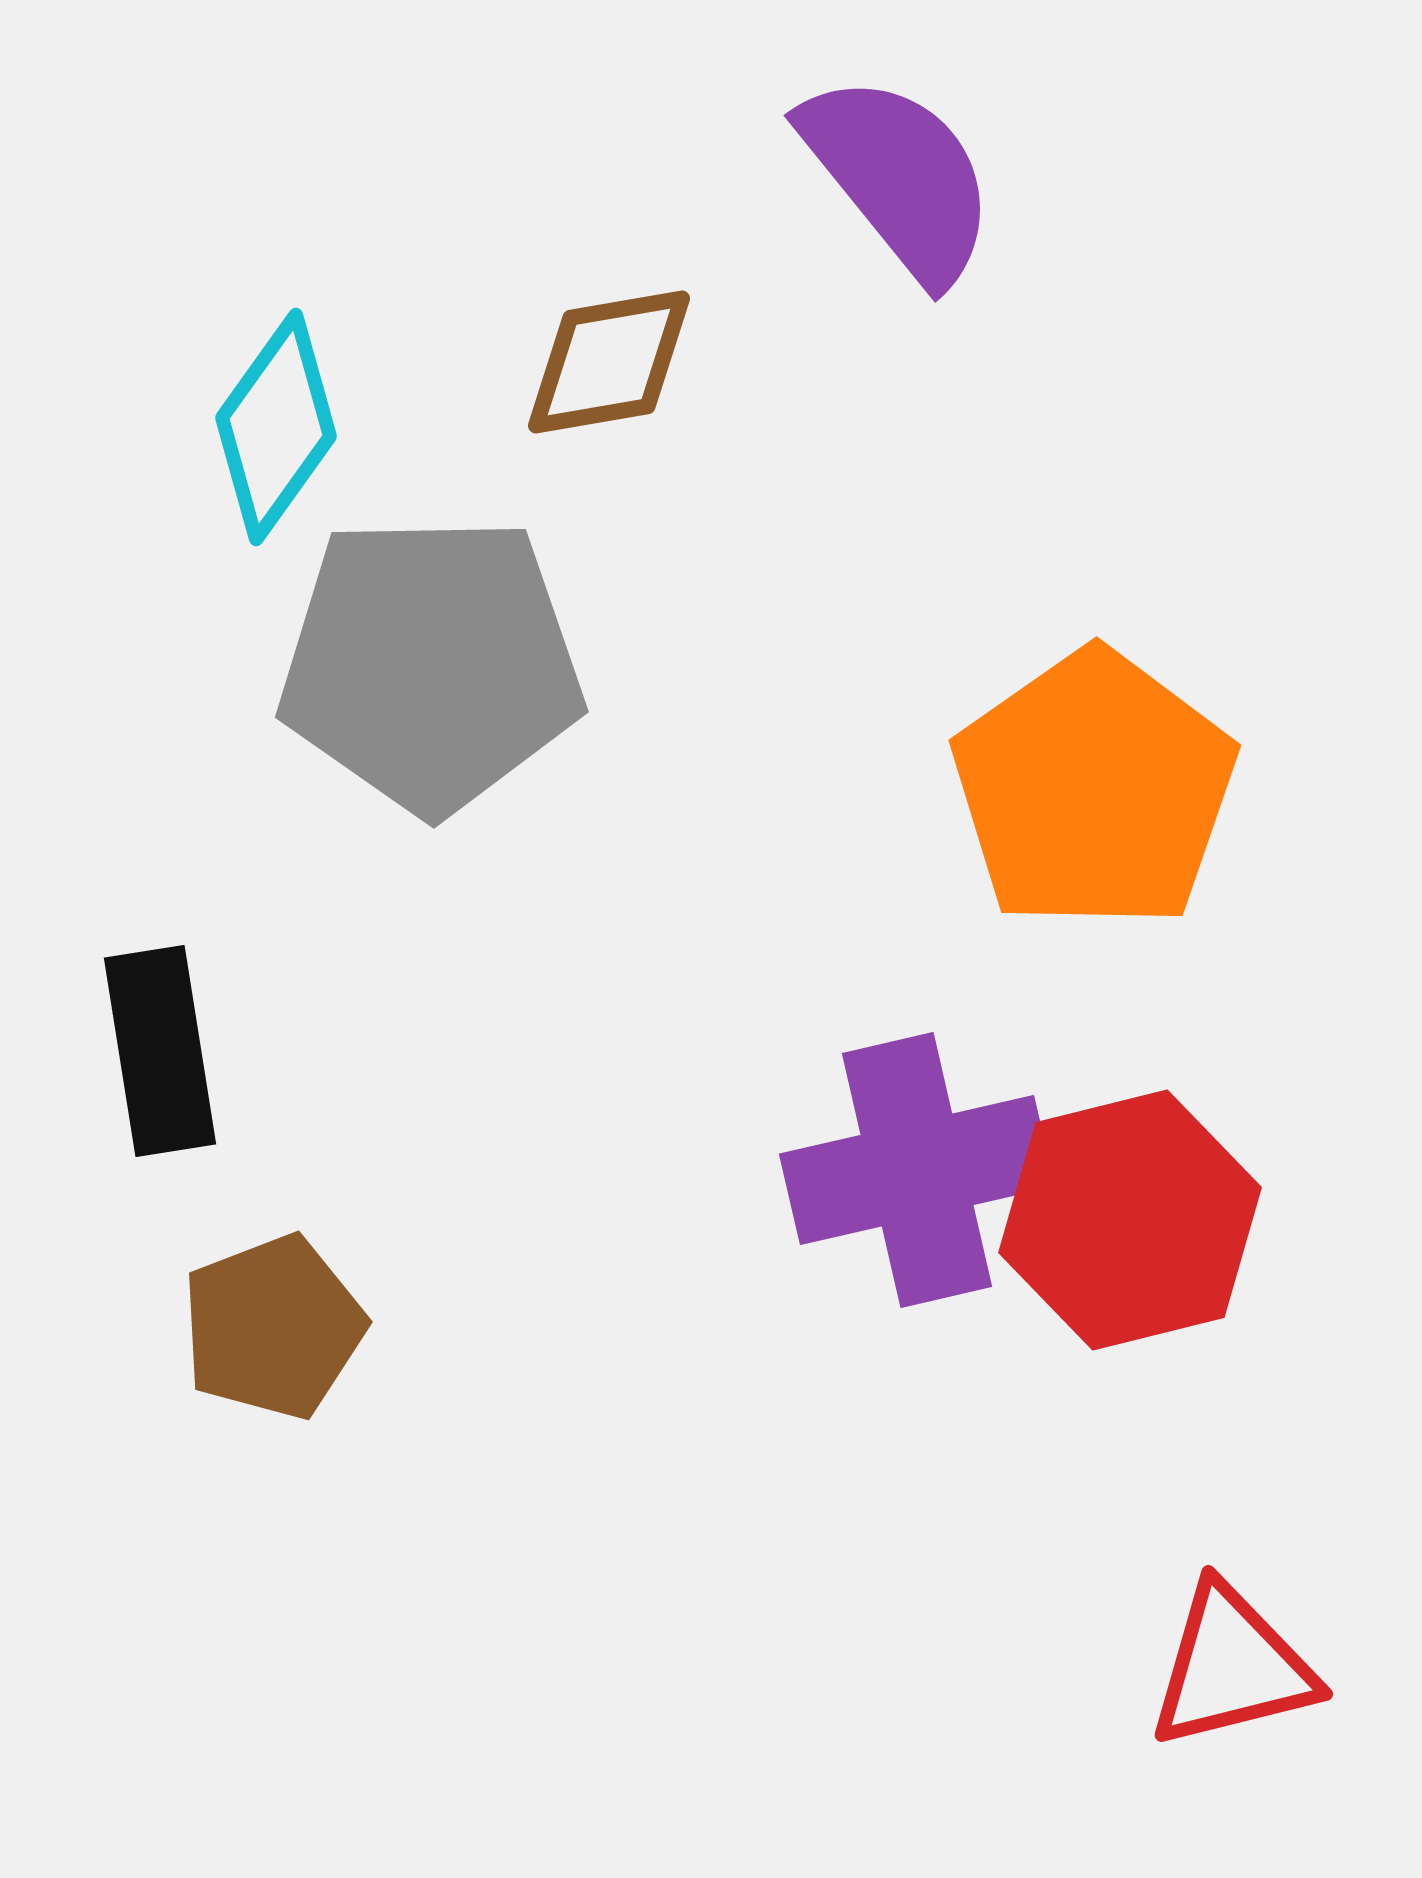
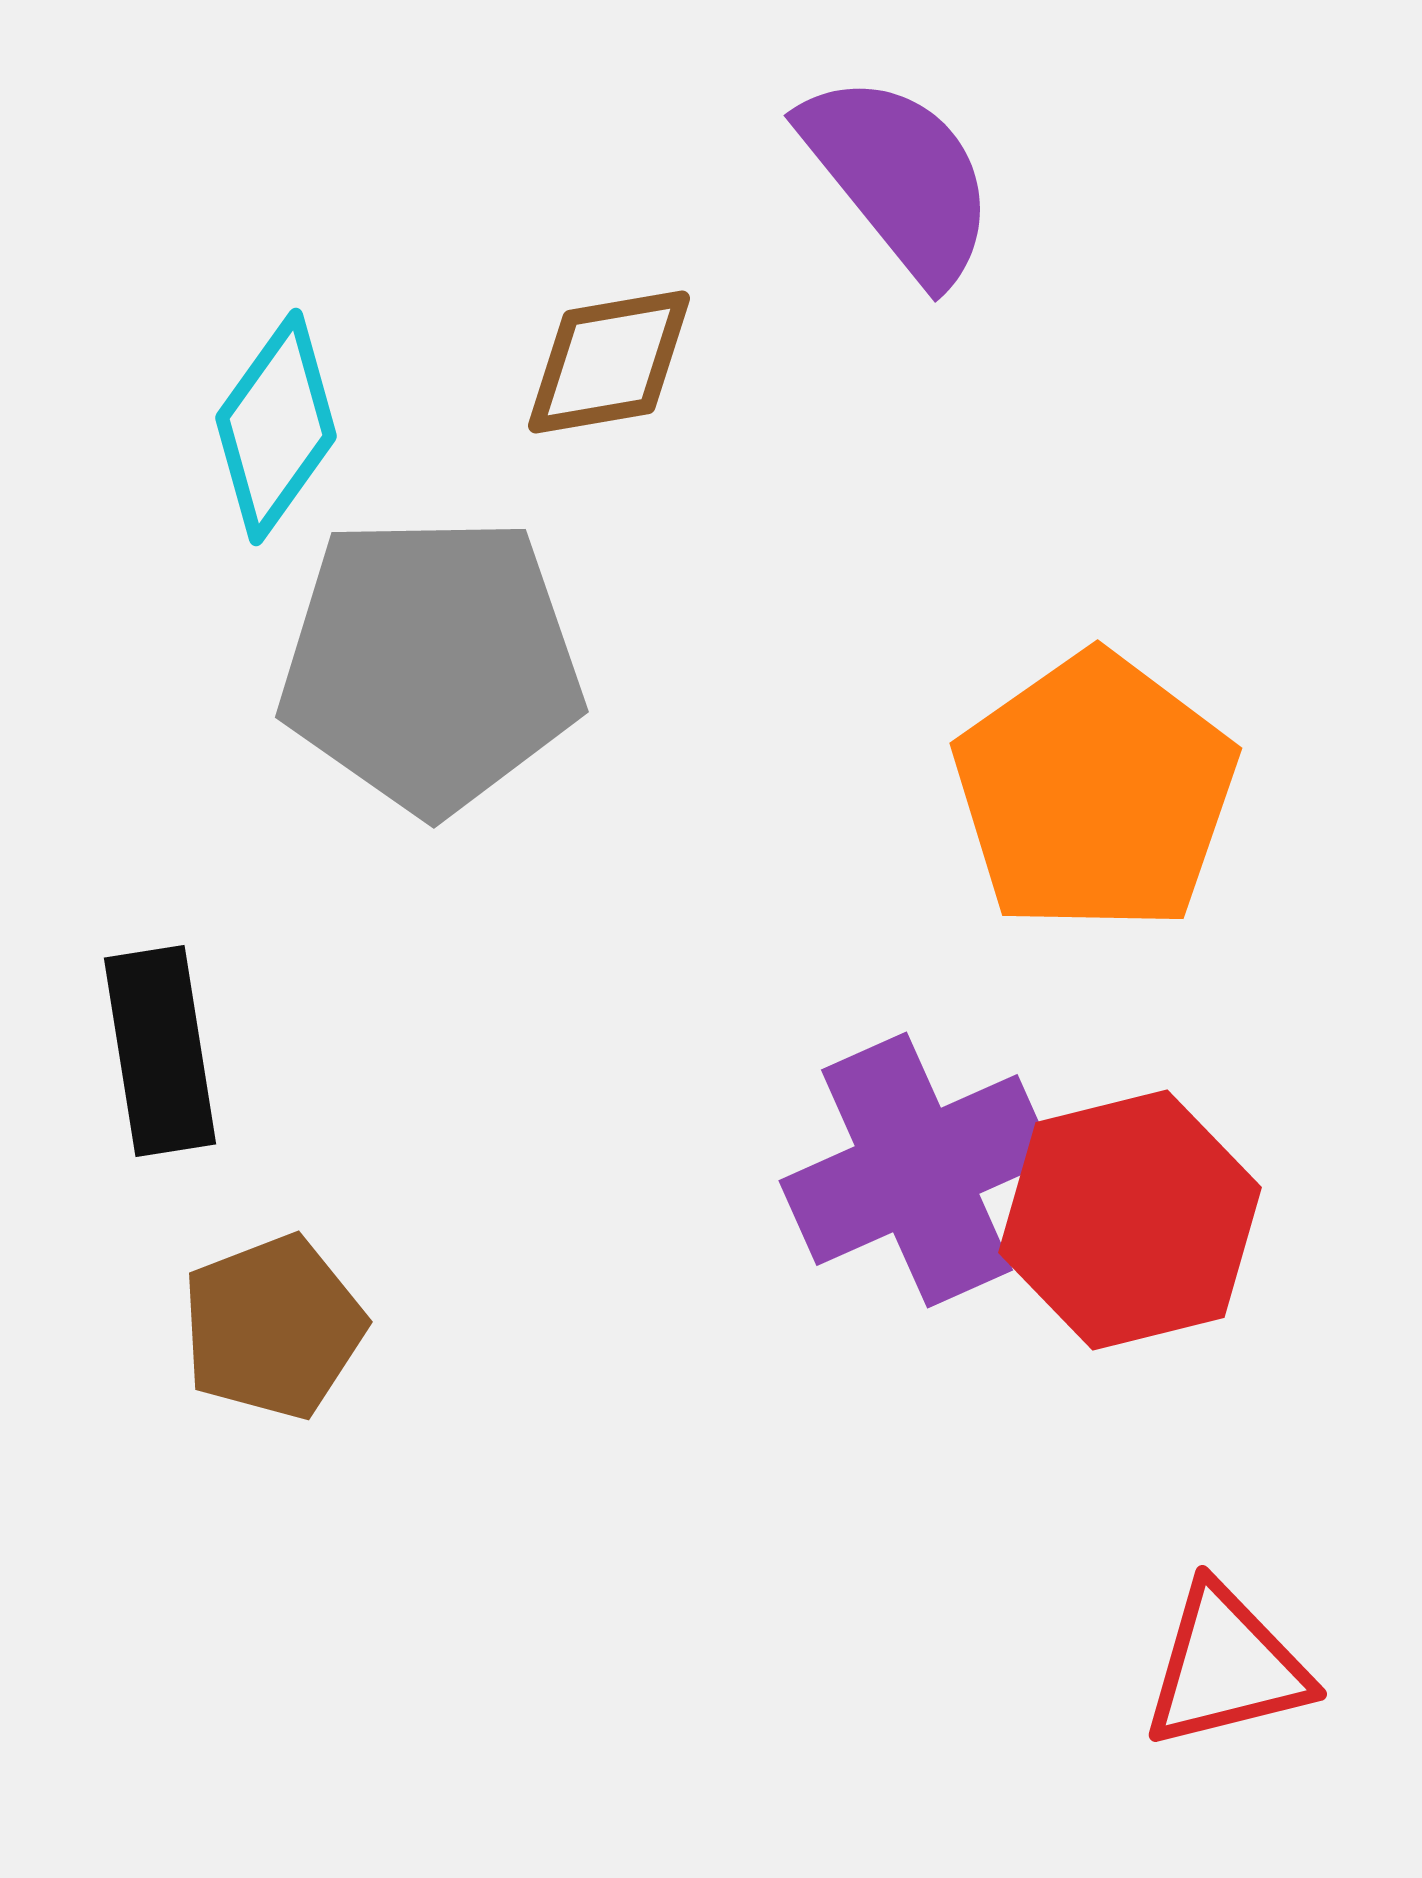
orange pentagon: moved 1 px right, 3 px down
purple cross: rotated 11 degrees counterclockwise
red triangle: moved 6 px left
